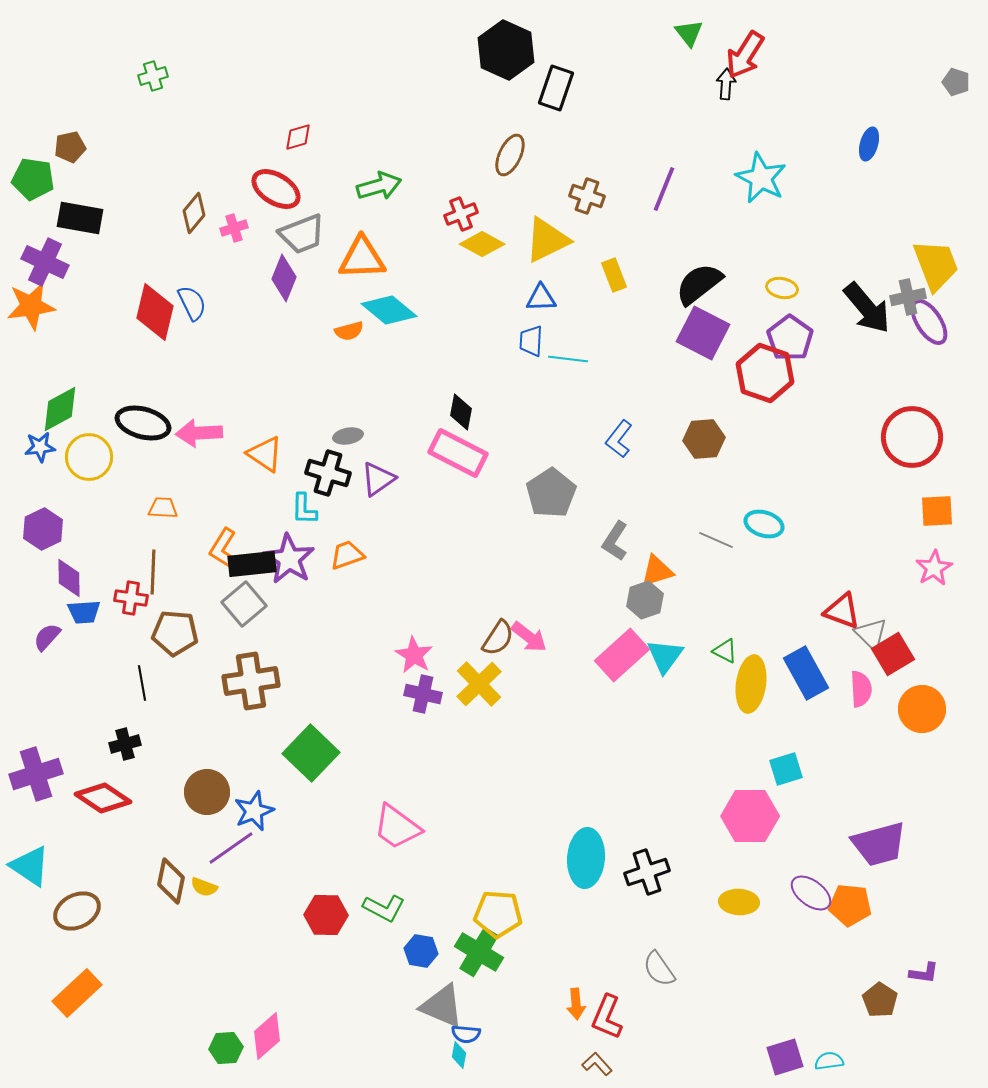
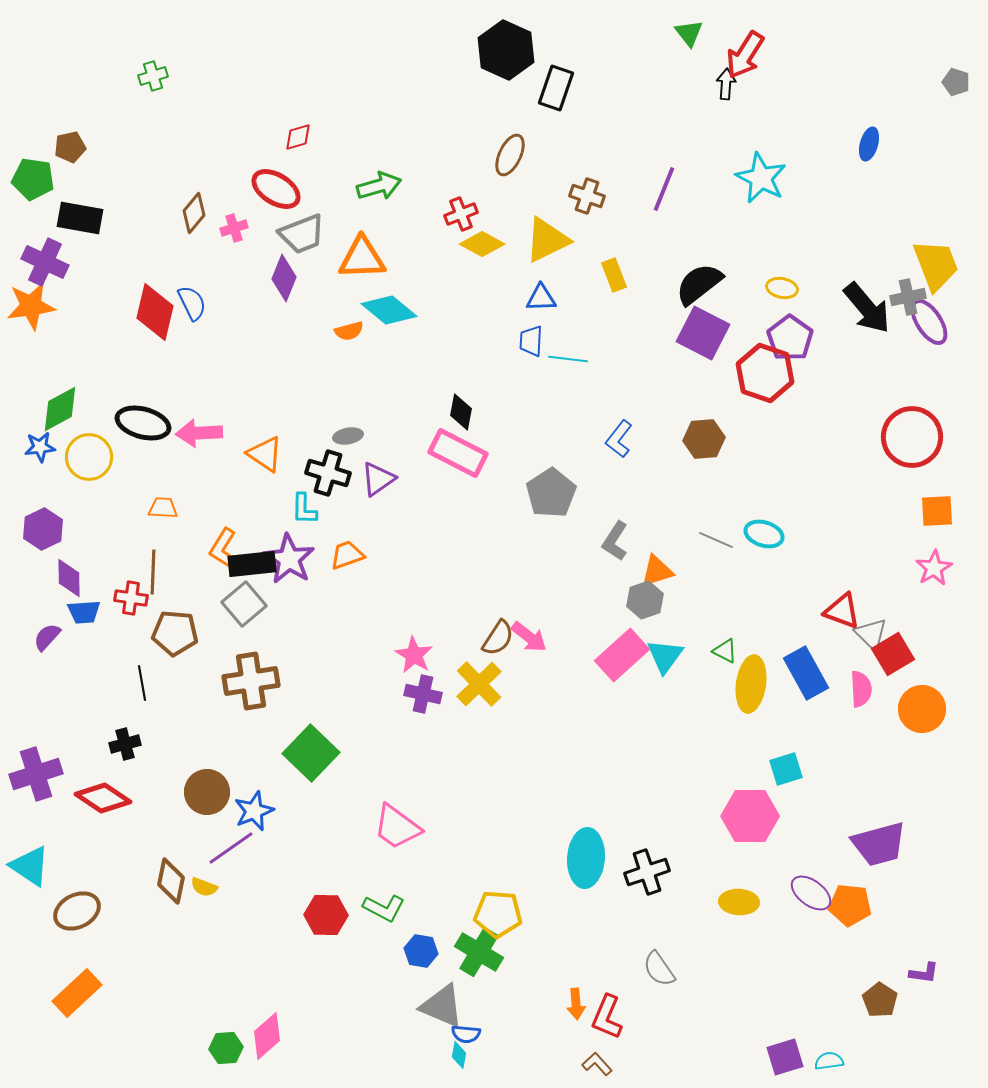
cyan ellipse at (764, 524): moved 10 px down
